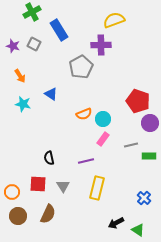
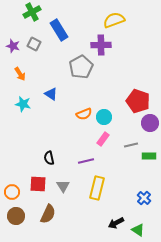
orange arrow: moved 2 px up
cyan circle: moved 1 px right, 2 px up
brown circle: moved 2 px left
